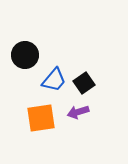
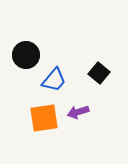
black circle: moved 1 px right
black square: moved 15 px right, 10 px up; rotated 15 degrees counterclockwise
orange square: moved 3 px right
